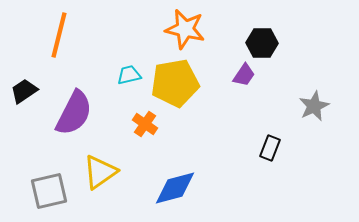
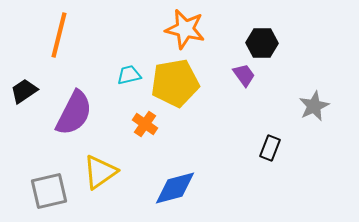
purple trapezoid: rotated 70 degrees counterclockwise
